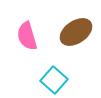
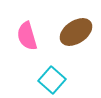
cyan square: moved 2 px left
